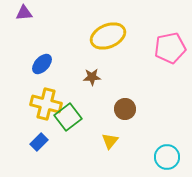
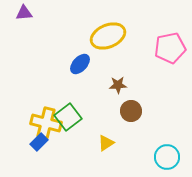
blue ellipse: moved 38 px right
brown star: moved 26 px right, 8 px down
yellow cross: moved 19 px down
brown circle: moved 6 px right, 2 px down
yellow triangle: moved 4 px left, 2 px down; rotated 18 degrees clockwise
